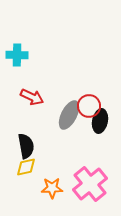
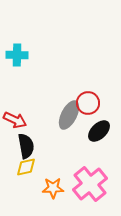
red arrow: moved 17 px left, 23 px down
red circle: moved 1 px left, 3 px up
black ellipse: moved 1 px left, 10 px down; rotated 35 degrees clockwise
orange star: moved 1 px right
